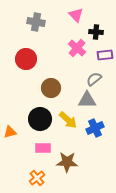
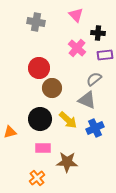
black cross: moved 2 px right, 1 px down
red circle: moved 13 px right, 9 px down
brown circle: moved 1 px right
gray triangle: rotated 24 degrees clockwise
